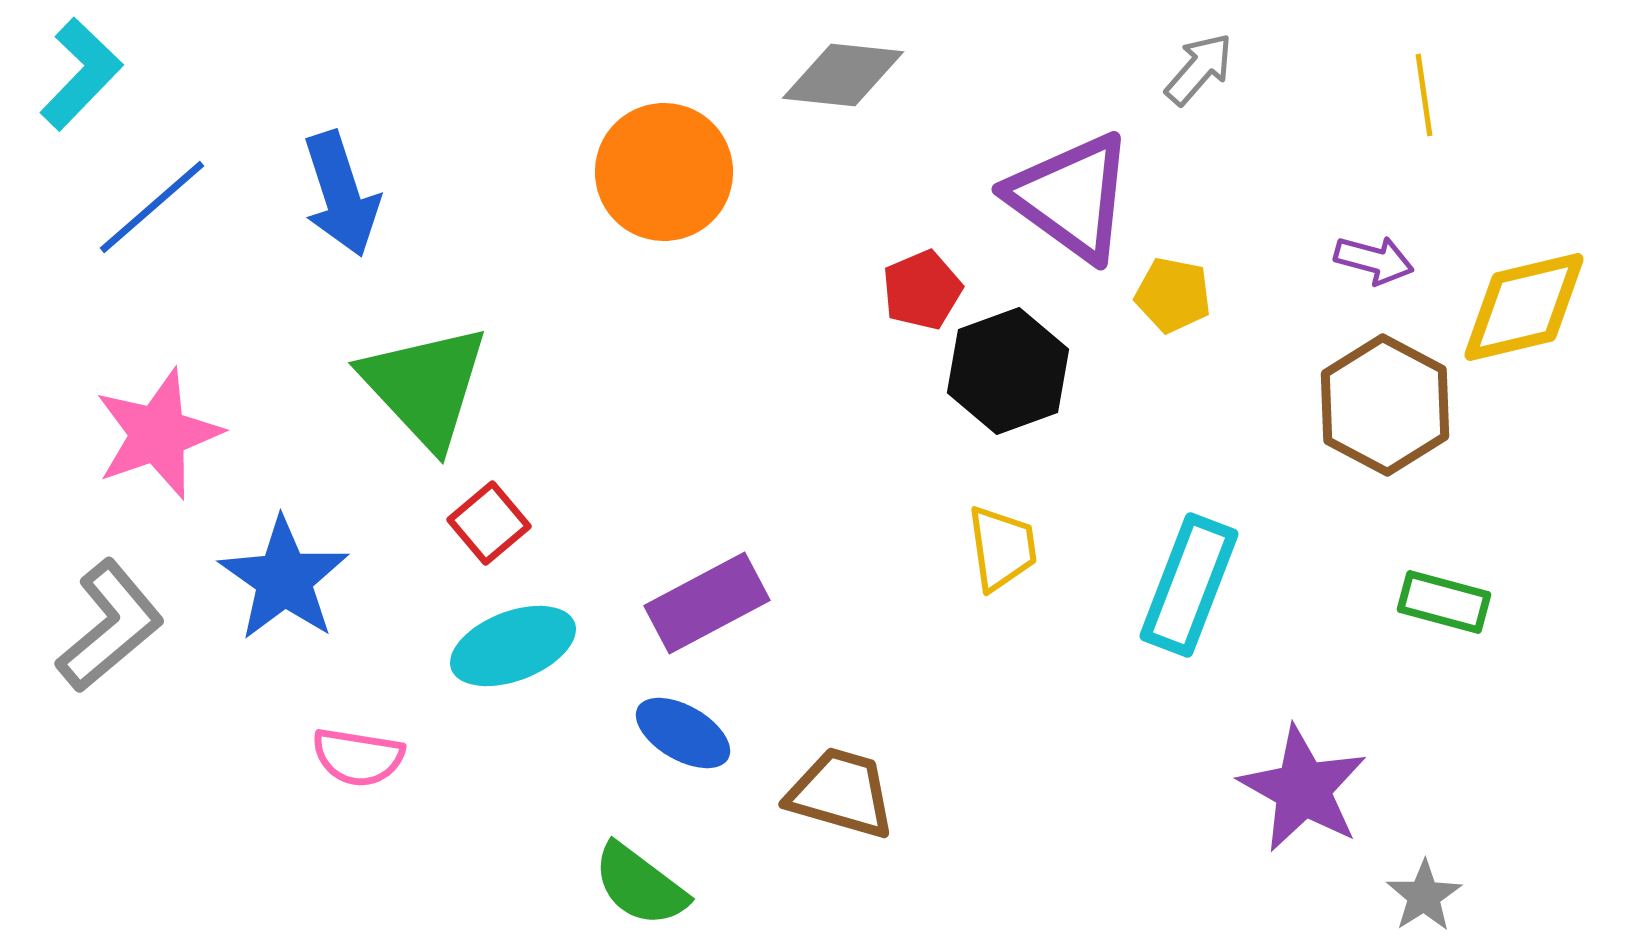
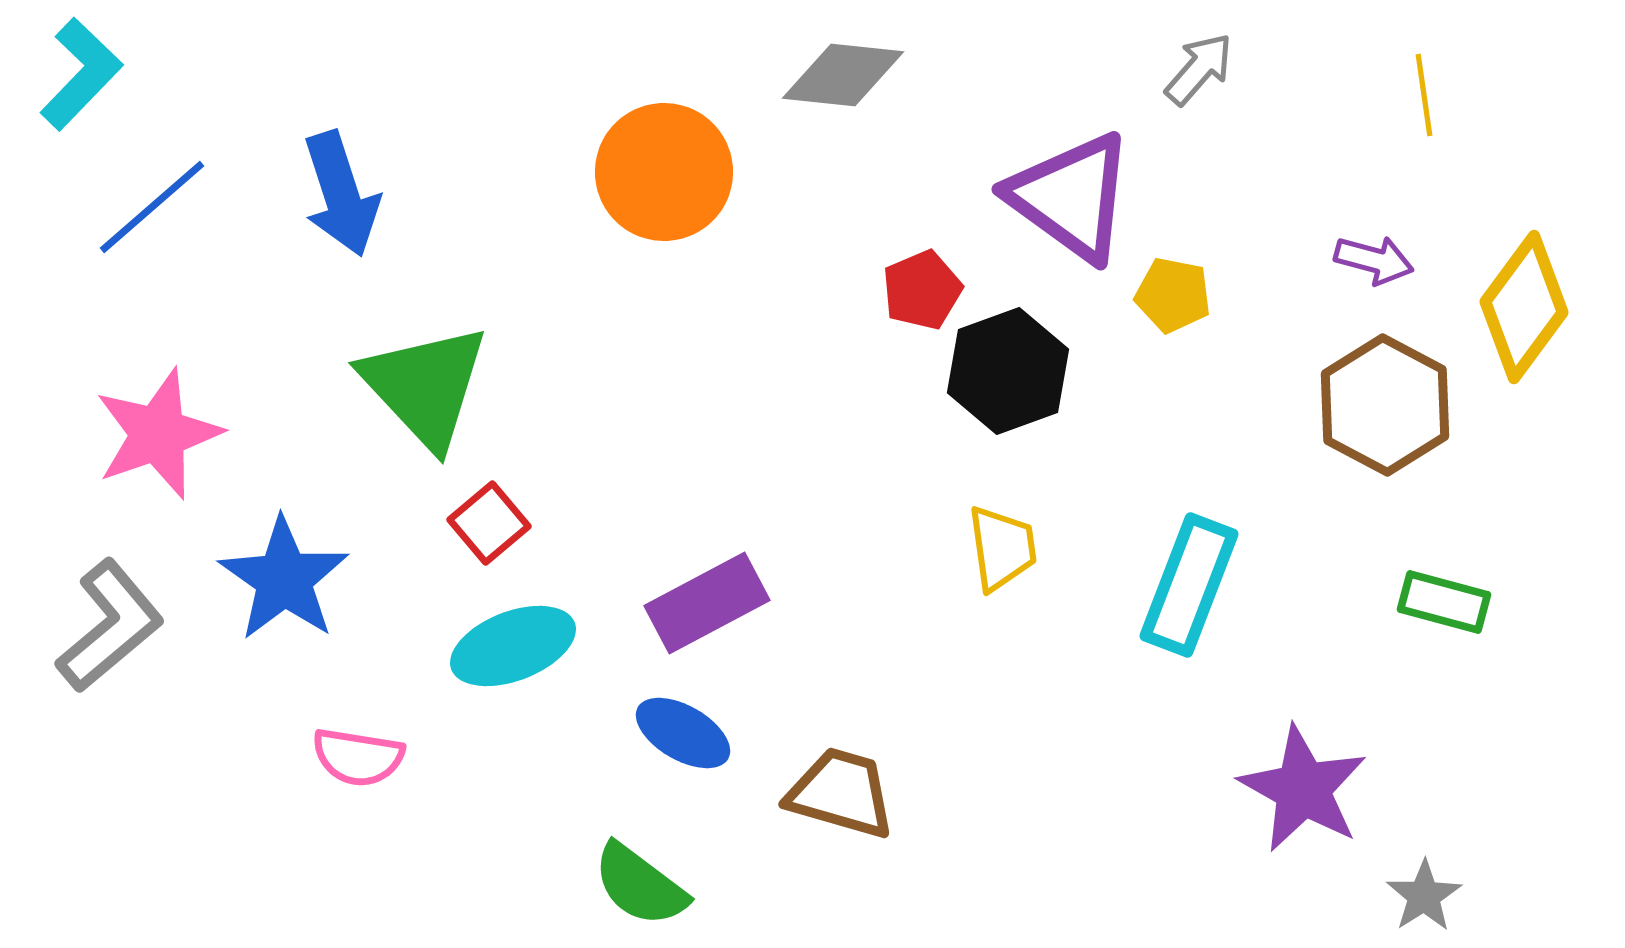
yellow diamond: rotated 40 degrees counterclockwise
